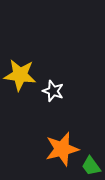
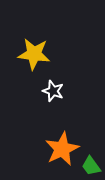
yellow star: moved 14 px right, 21 px up
orange star: rotated 12 degrees counterclockwise
